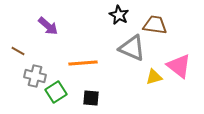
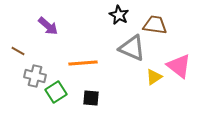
yellow triangle: rotated 18 degrees counterclockwise
